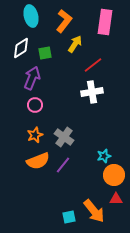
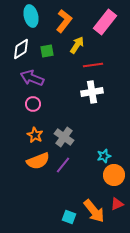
pink rectangle: rotated 30 degrees clockwise
yellow arrow: moved 2 px right, 1 px down
white diamond: moved 1 px down
green square: moved 2 px right, 2 px up
red line: rotated 30 degrees clockwise
purple arrow: rotated 90 degrees counterclockwise
pink circle: moved 2 px left, 1 px up
orange star: rotated 21 degrees counterclockwise
red triangle: moved 1 px right, 5 px down; rotated 24 degrees counterclockwise
cyan square: rotated 32 degrees clockwise
